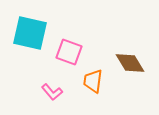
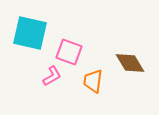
pink L-shape: moved 16 px up; rotated 80 degrees counterclockwise
